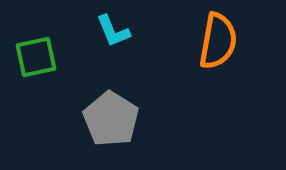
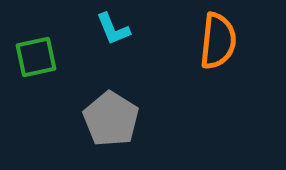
cyan L-shape: moved 2 px up
orange semicircle: rotated 4 degrees counterclockwise
